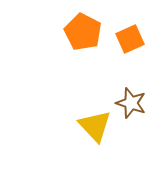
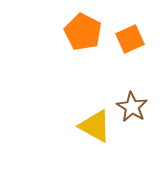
brown star: moved 1 px right, 4 px down; rotated 12 degrees clockwise
yellow triangle: rotated 18 degrees counterclockwise
